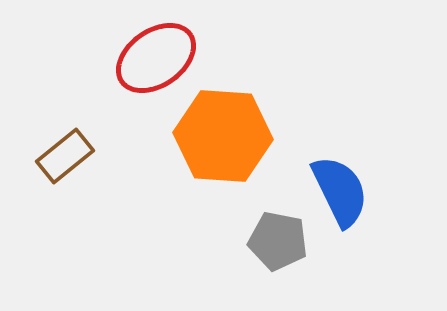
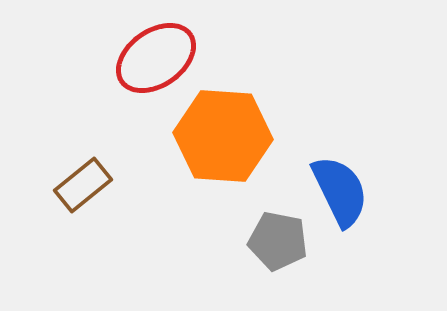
brown rectangle: moved 18 px right, 29 px down
